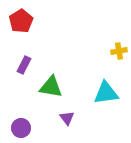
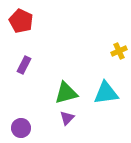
red pentagon: rotated 15 degrees counterclockwise
yellow cross: rotated 14 degrees counterclockwise
green triangle: moved 15 px right, 6 px down; rotated 25 degrees counterclockwise
purple triangle: rotated 21 degrees clockwise
